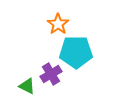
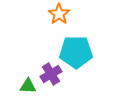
orange star: moved 1 px right, 10 px up
green triangle: moved 1 px right; rotated 24 degrees counterclockwise
